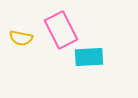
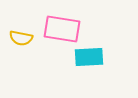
pink rectangle: moved 1 px right, 1 px up; rotated 54 degrees counterclockwise
